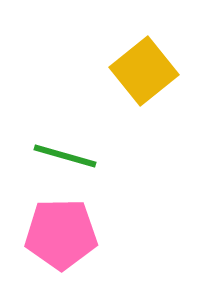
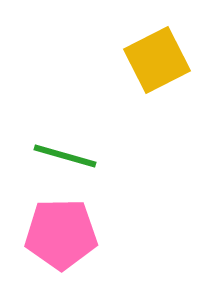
yellow square: moved 13 px right, 11 px up; rotated 12 degrees clockwise
